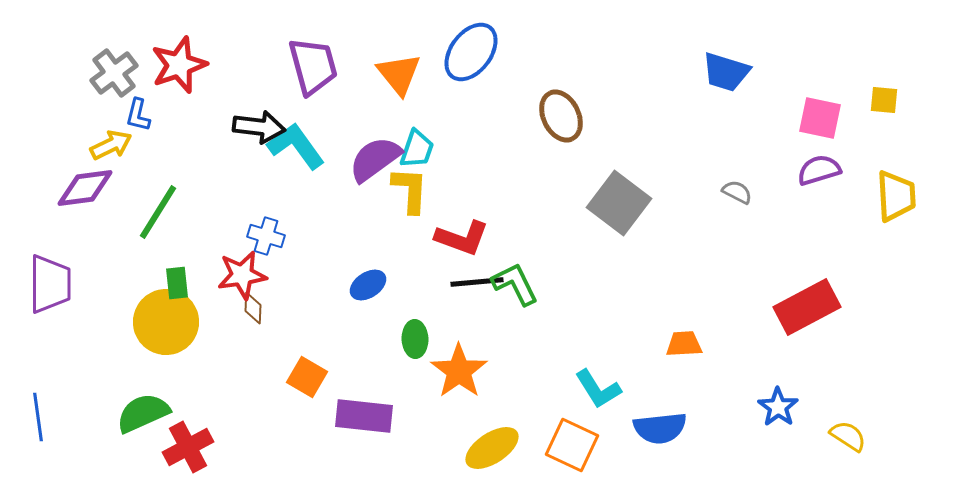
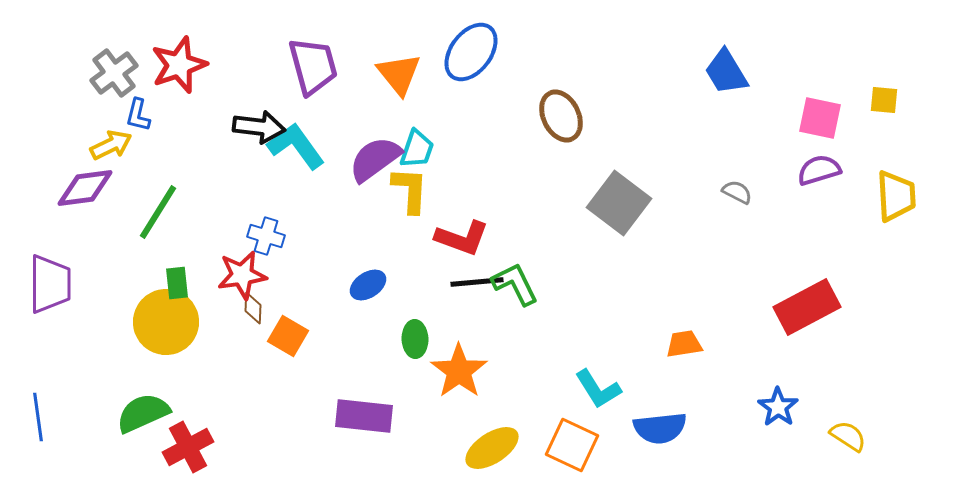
blue trapezoid at (726, 72): rotated 42 degrees clockwise
orange trapezoid at (684, 344): rotated 6 degrees counterclockwise
orange square at (307, 377): moved 19 px left, 41 px up
